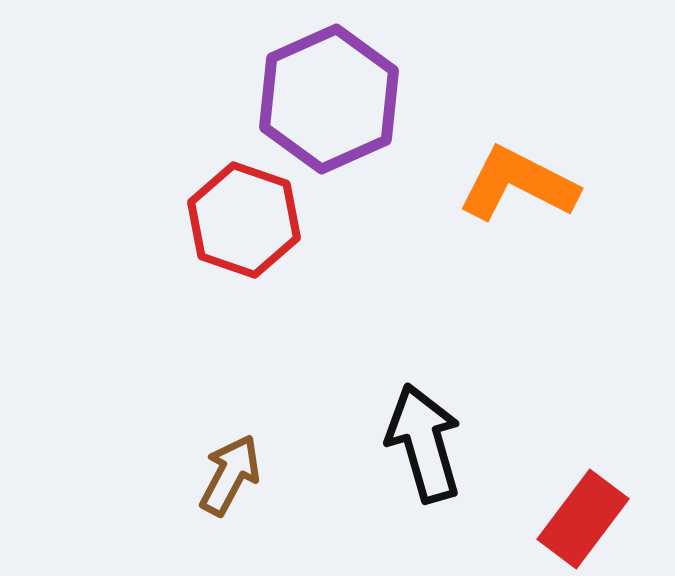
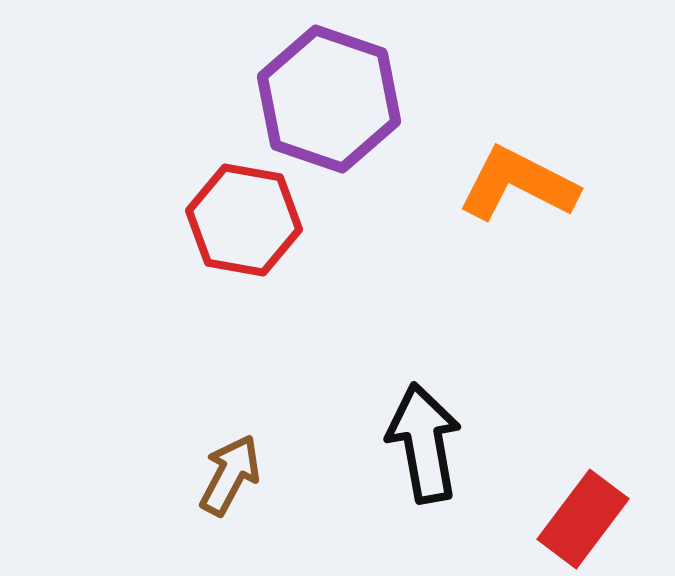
purple hexagon: rotated 17 degrees counterclockwise
red hexagon: rotated 9 degrees counterclockwise
black arrow: rotated 6 degrees clockwise
